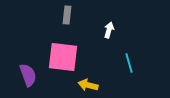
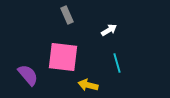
gray rectangle: rotated 30 degrees counterclockwise
white arrow: rotated 42 degrees clockwise
cyan line: moved 12 px left
purple semicircle: rotated 20 degrees counterclockwise
